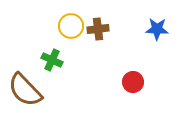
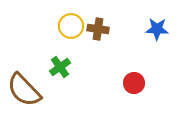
brown cross: rotated 15 degrees clockwise
green cross: moved 8 px right, 7 px down; rotated 30 degrees clockwise
red circle: moved 1 px right, 1 px down
brown semicircle: moved 1 px left
